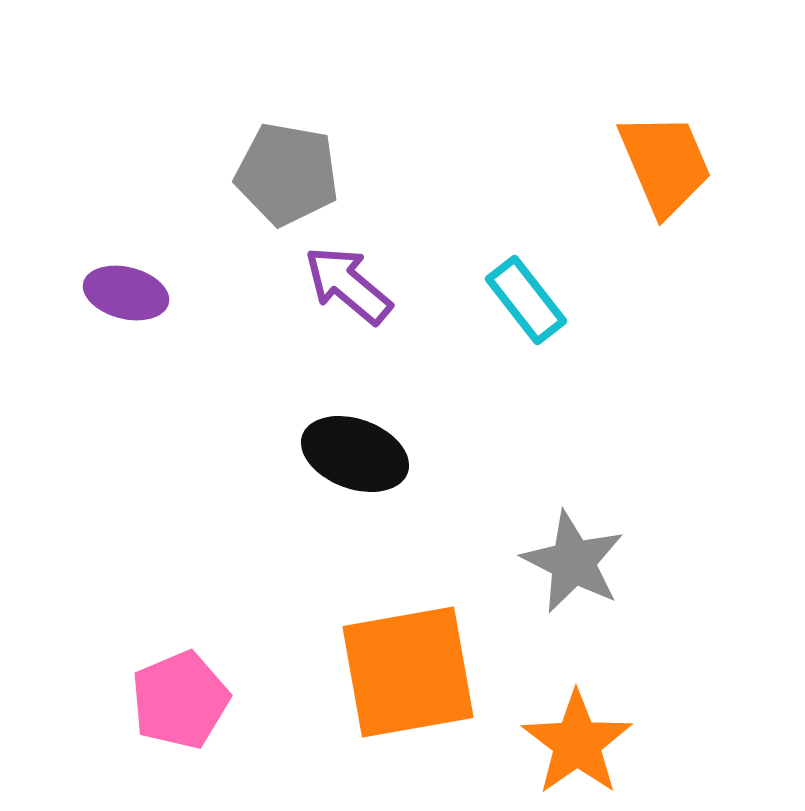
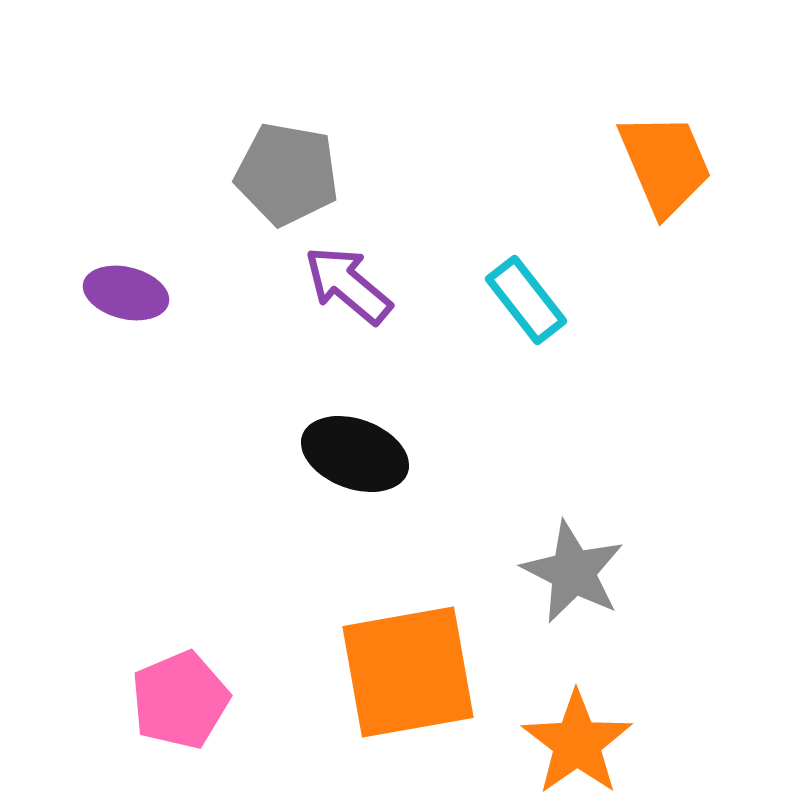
gray star: moved 10 px down
